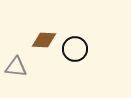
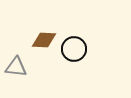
black circle: moved 1 px left
